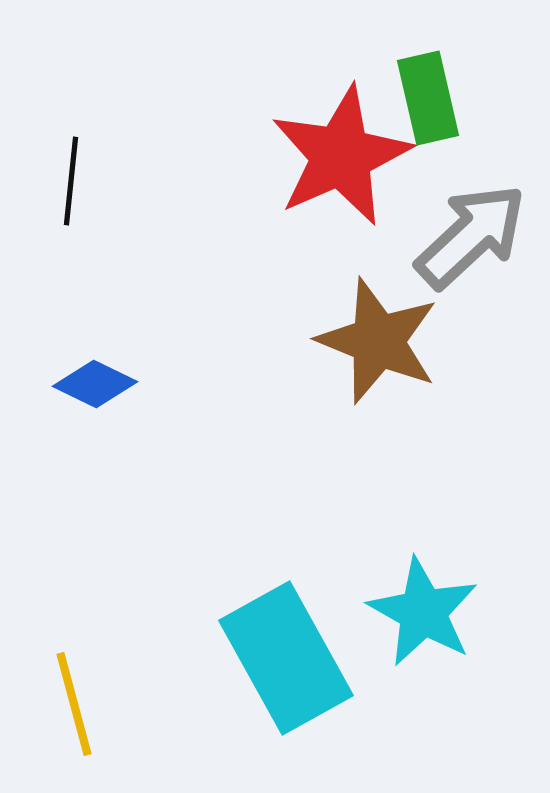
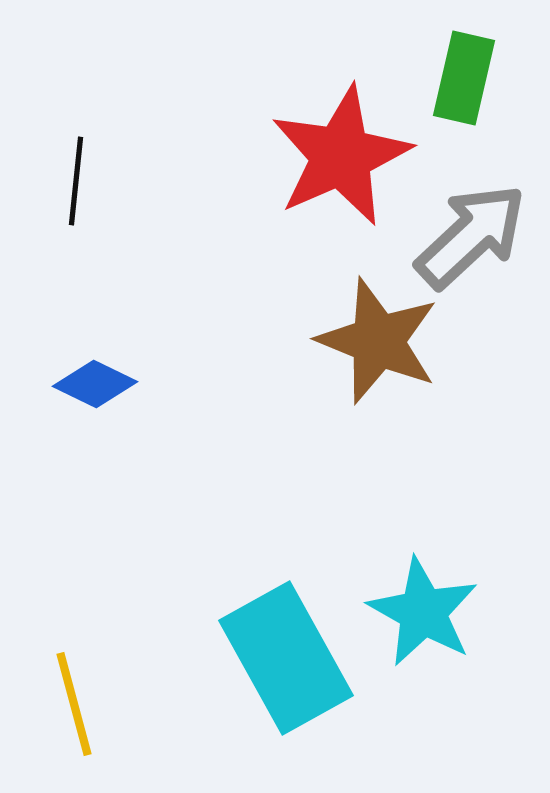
green rectangle: moved 36 px right, 20 px up; rotated 26 degrees clockwise
black line: moved 5 px right
